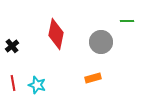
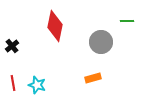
red diamond: moved 1 px left, 8 px up
